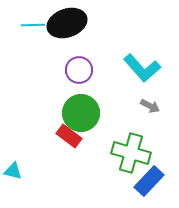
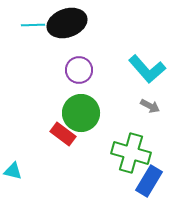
cyan L-shape: moved 5 px right, 1 px down
red rectangle: moved 6 px left, 2 px up
blue rectangle: rotated 12 degrees counterclockwise
